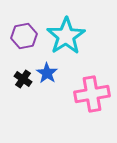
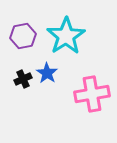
purple hexagon: moved 1 px left
black cross: rotated 30 degrees clockwise
